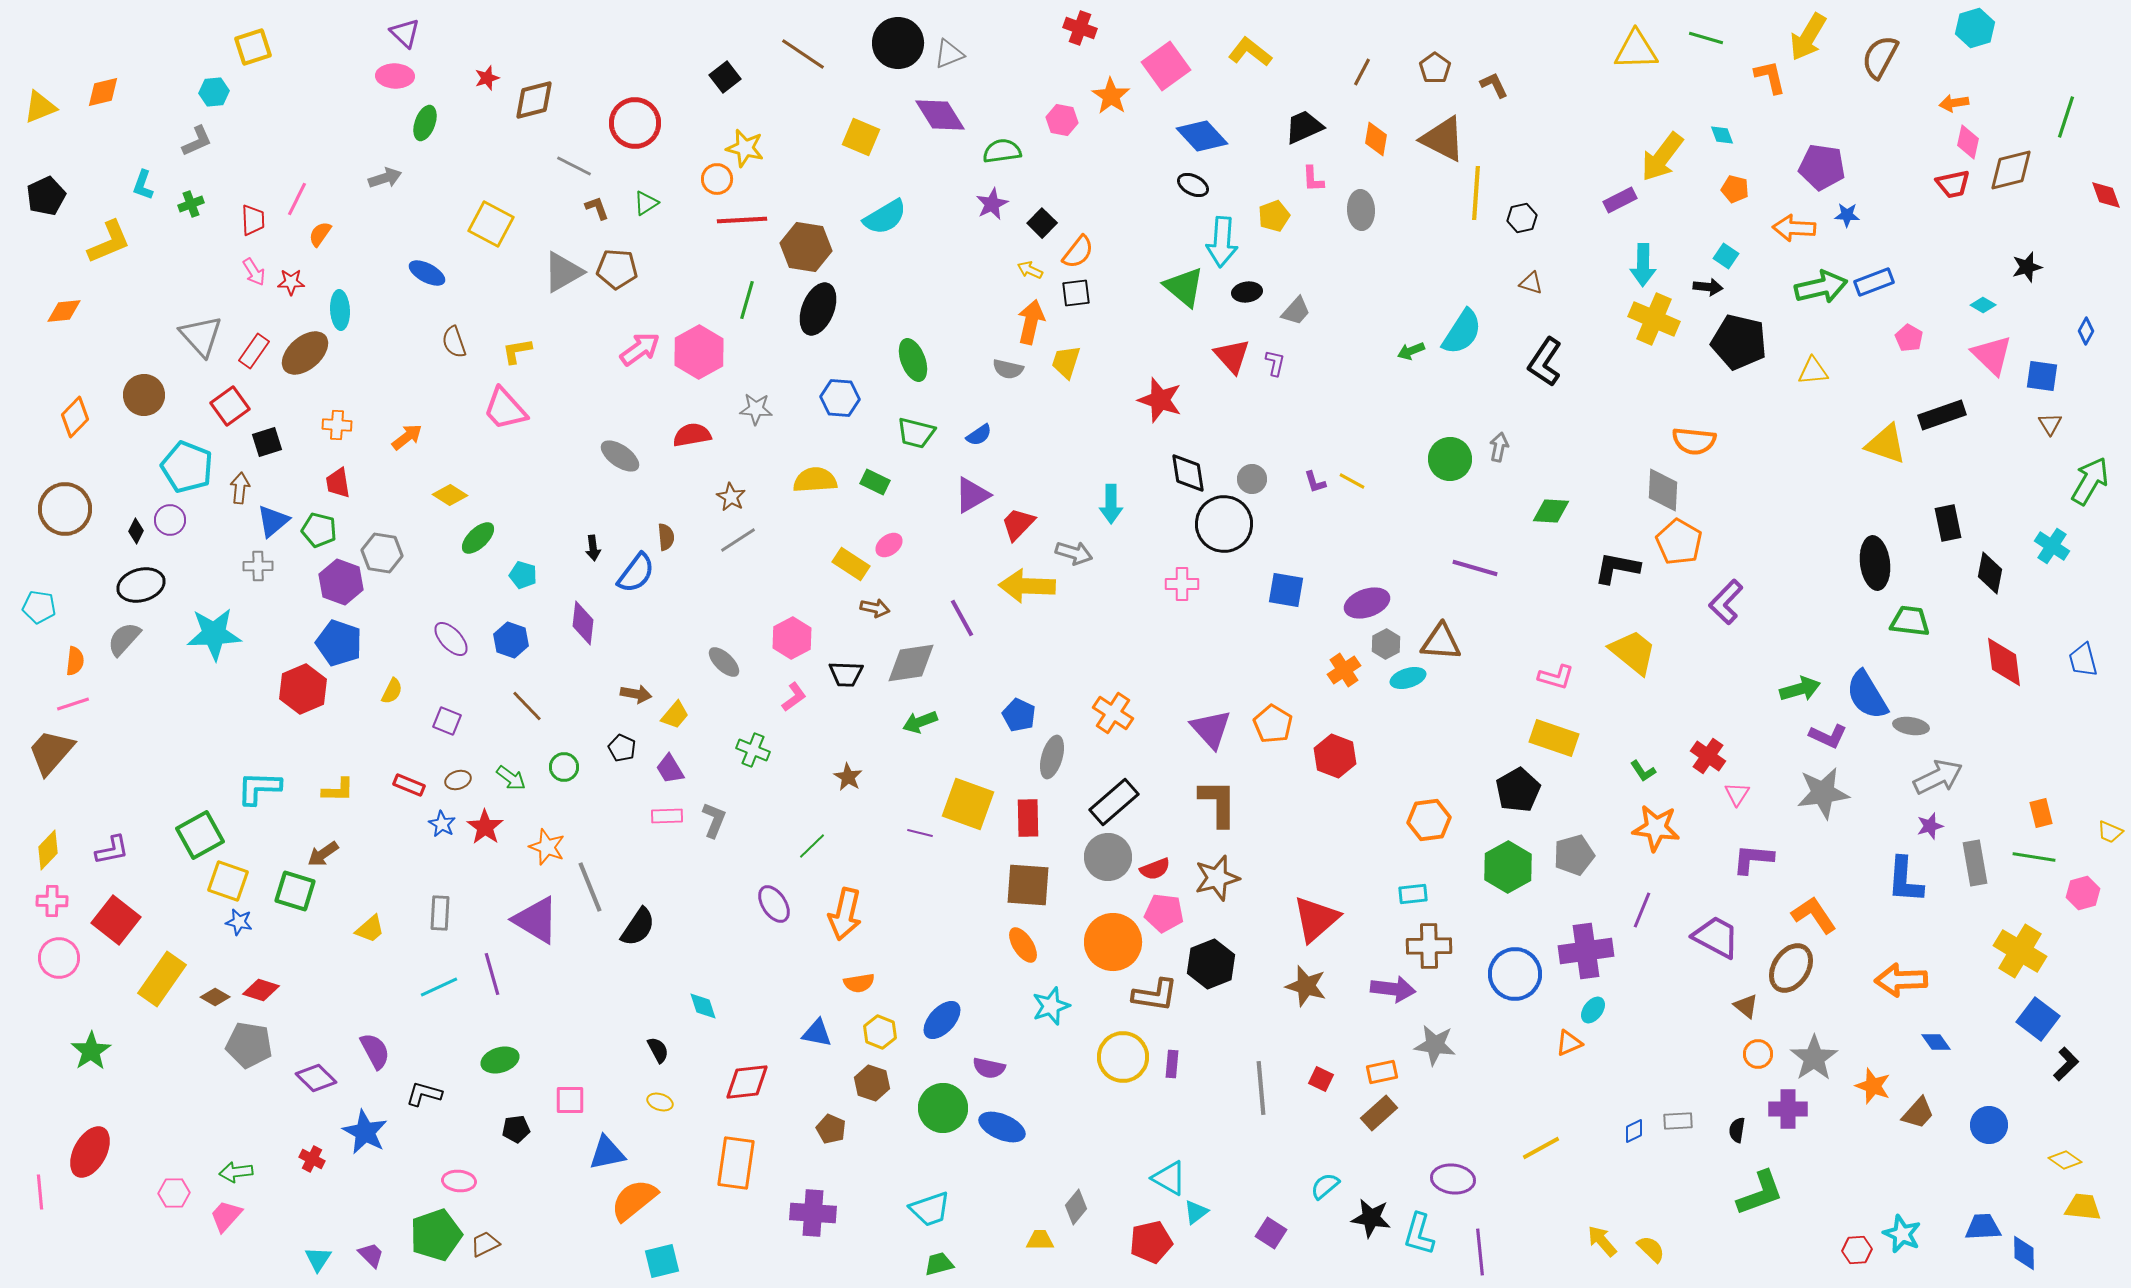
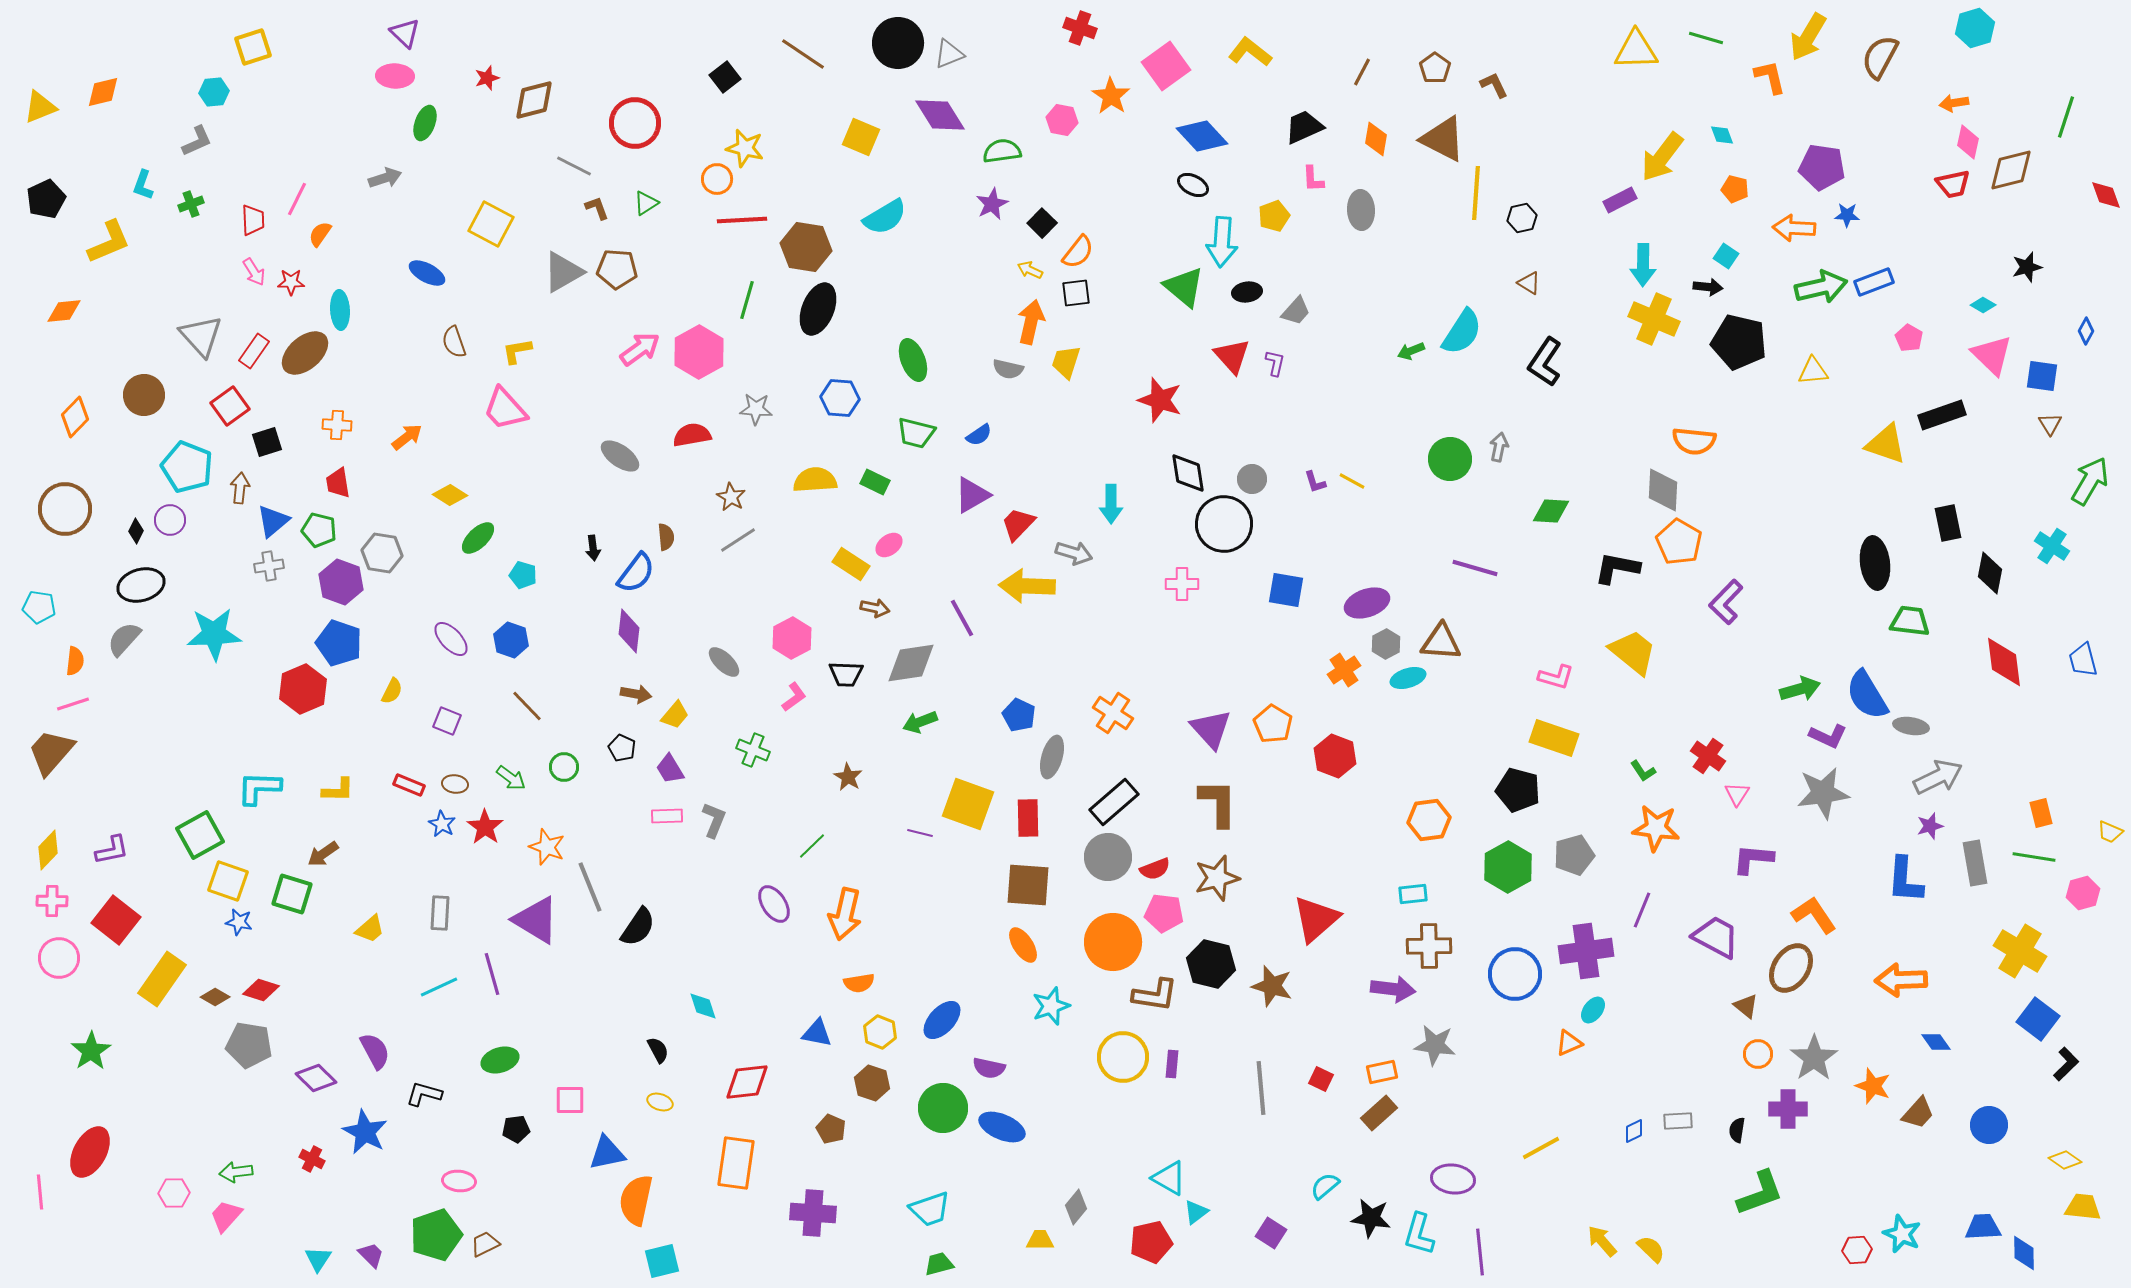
black pentagon at (46, 196): moved 3 px down
brown triangle at (1531, 283): moved 2 px left; rotated 15 degrees clockwise
gray cross at (258, 566): moved 11 px right; rotated 8 degrees counterclockwise
purple diamond at (583, 623): moved 46 px right, 8 px down
brown ellipse at (458, 780): moved 3 px left, 4 px down; rotated 25 degrees clockwise
black pentagon at (1518, 790): rotated 27 degrees counterclockwise
green square at (295, 891): moved 3 px left, 3 px down
black hexagon at (1211, 964): rotated 24 degrees counterclockwise
brown star at (1306, 986): moved 34 px left
orange semicircle at (634, 1200): moved 2 px right; rotated 39 degrees counterclockwise
